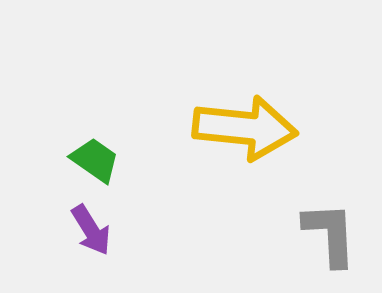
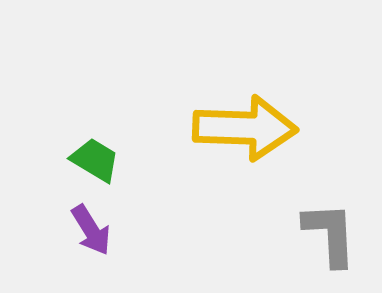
yellow arrow: rotated 4 degrees counterclockwise
green trapezoid: rotated 4 degrees counterclockwise
